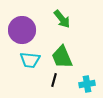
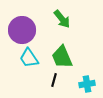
cyan trapezoid: moved 1 px left, 2 px up; rotated 50 degrees clockwise
